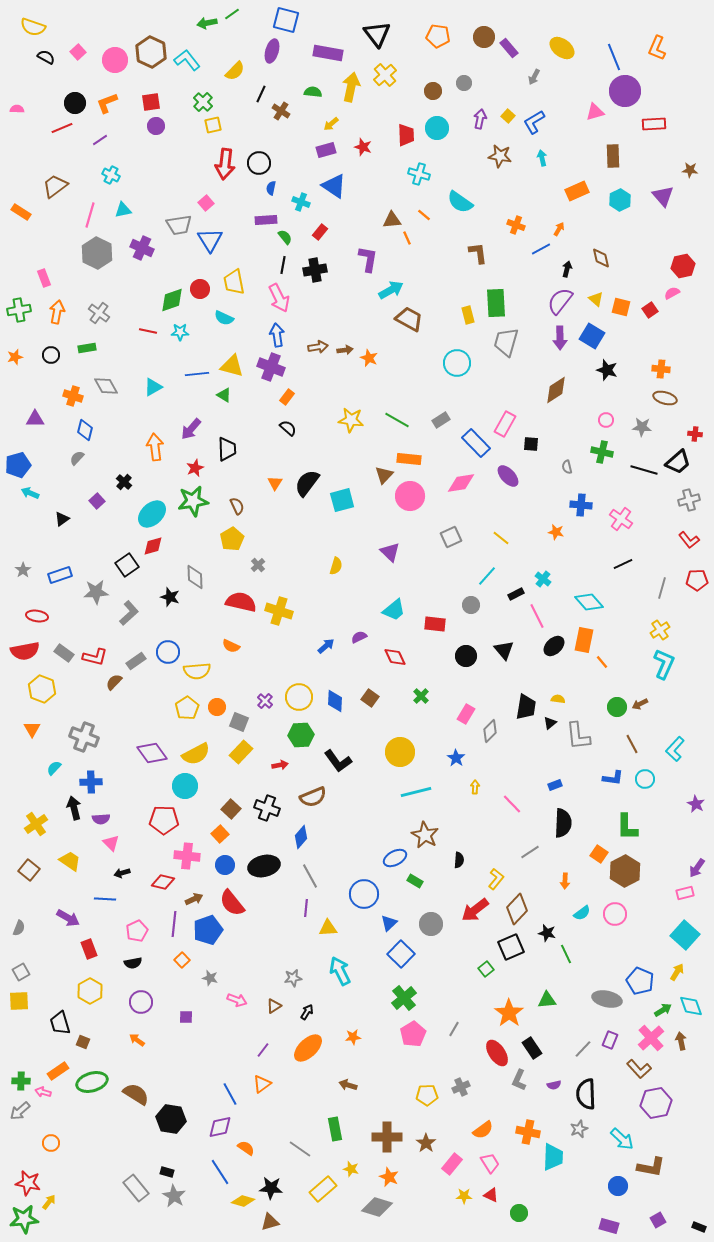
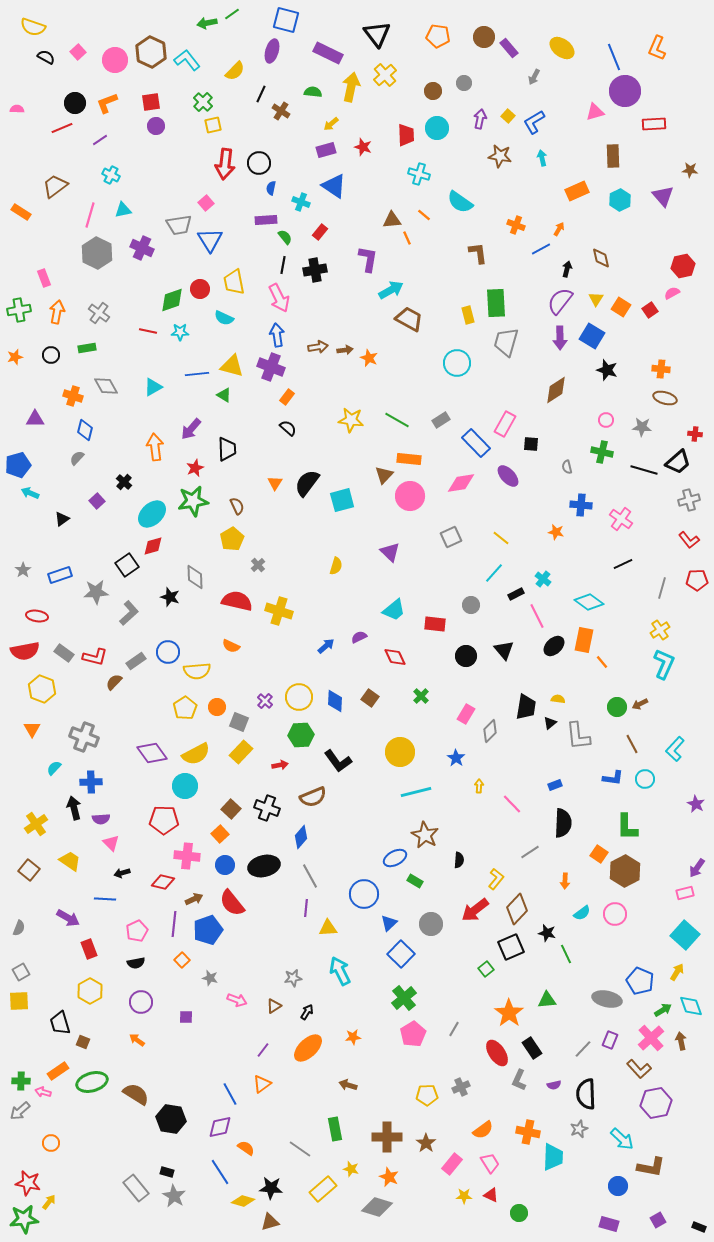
purple rectangle at (328, 53): rotated 16 degrees clockwise
yellow triangle at (596, 299): rotated 21 degrees clockwise
orange square at (621, 307): rotated 18 degrees clockwise
cyan line at (487, 576): moved 7 px right, 3 px up
red semicircle at (241, 602): moved 4 px left, 1 px up
cyan diamond at (589, 602): rotated 12 degrees counterclockwise
yellow pentagon at (187, 708): moved 2 px left
yellow arrow at (475, 787): moved 4 px right, 1 px up
black semicircle at (133, 963): moved 3 px right
purple rectangle at (609, 1226): moved 2 px up
